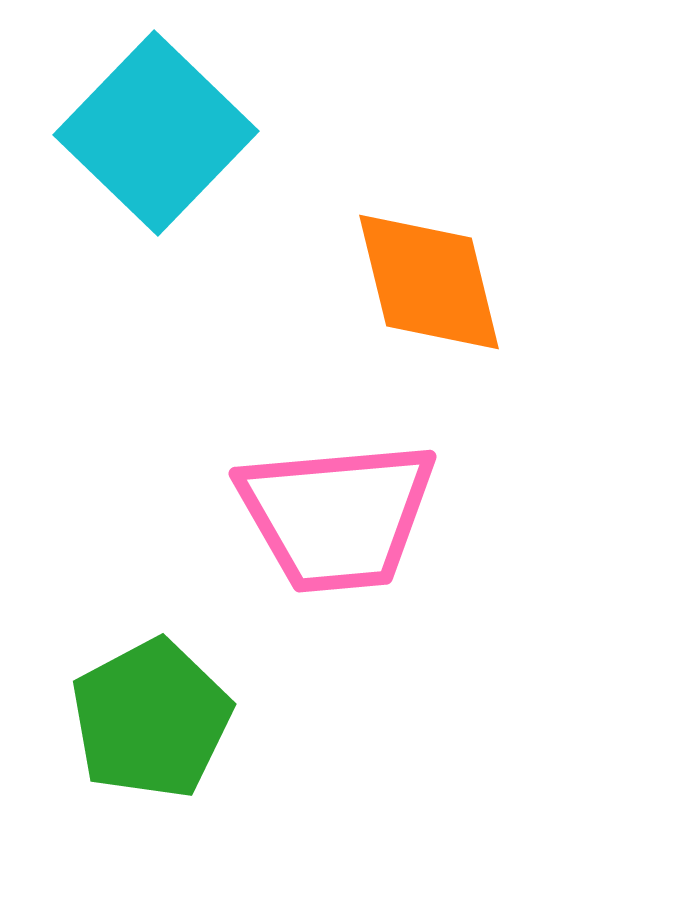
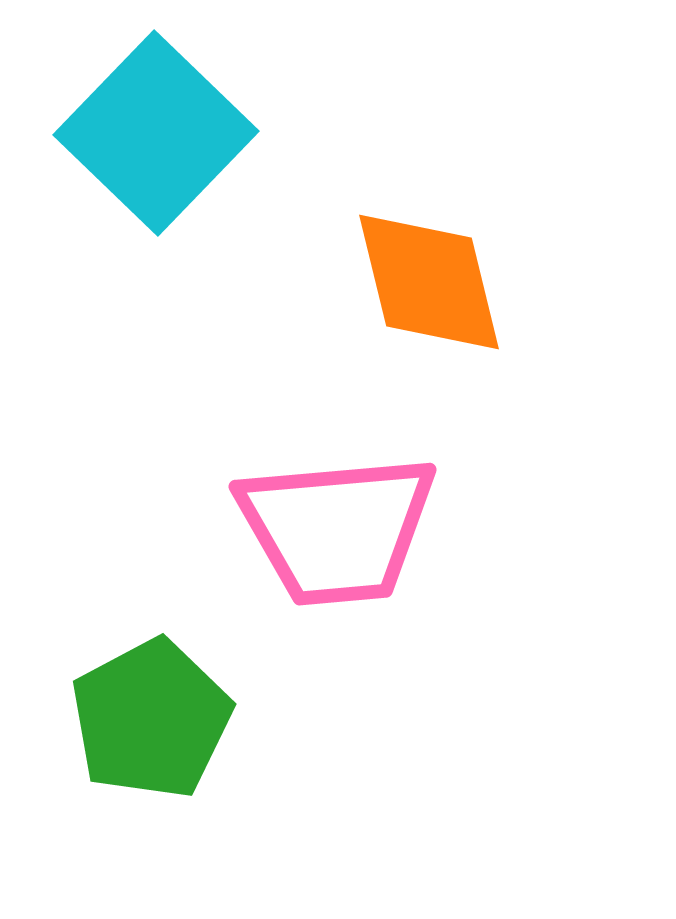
pink trapezoid: moved 13 px down
